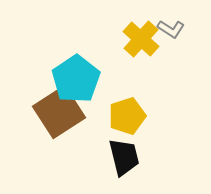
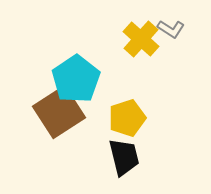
yellow pentagon: moved 2 px down
